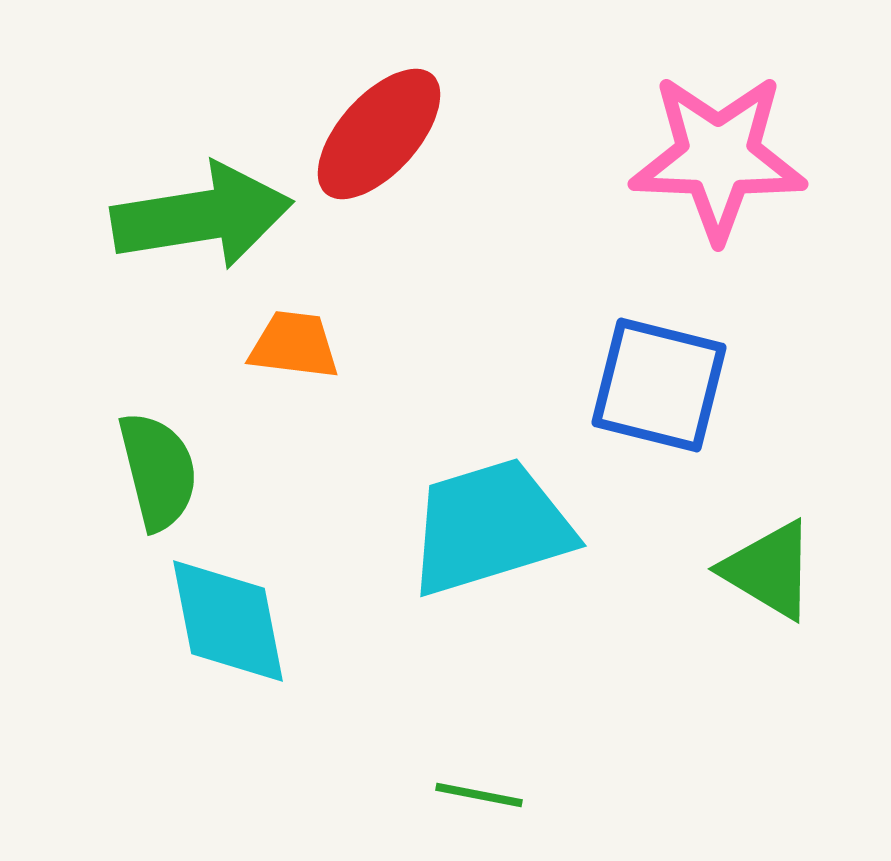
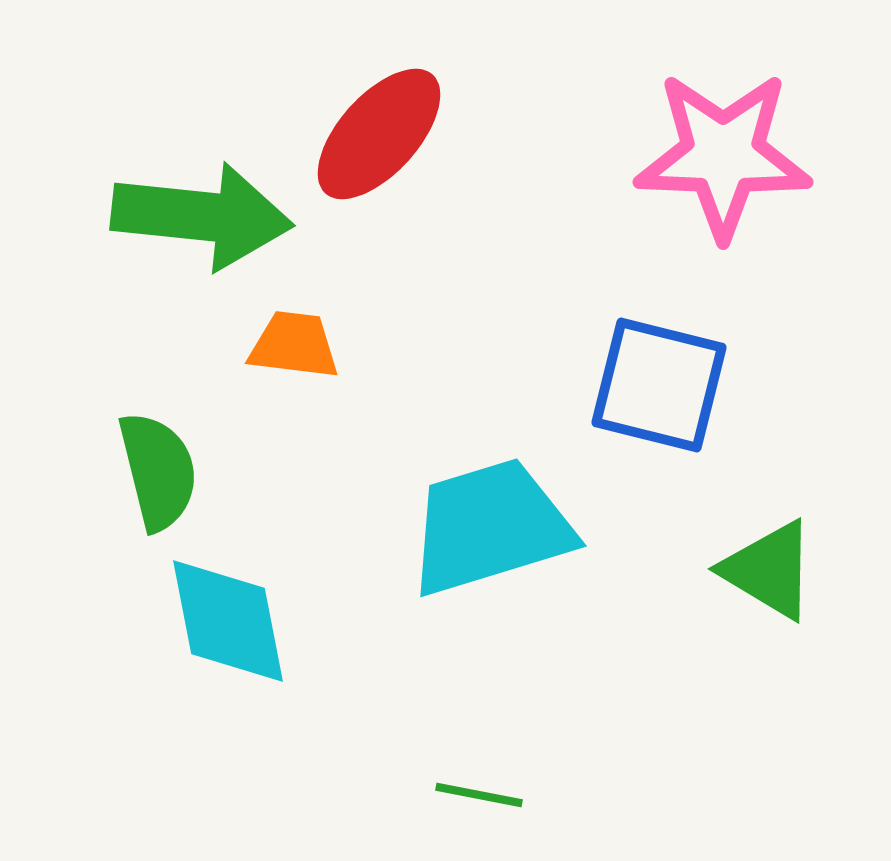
pink star: moved 5 px right, 2 px up
green arrow: rotated 15 degrees clockwise
